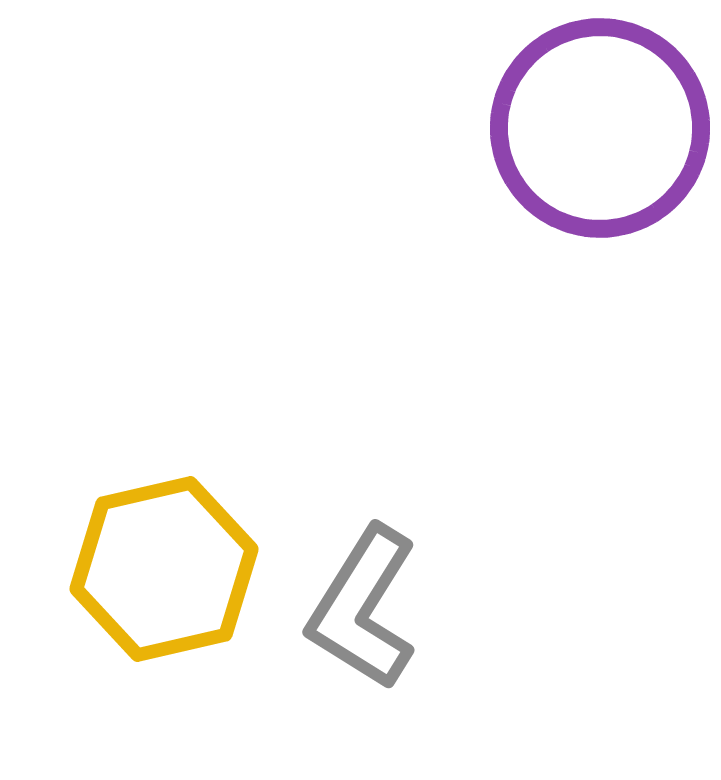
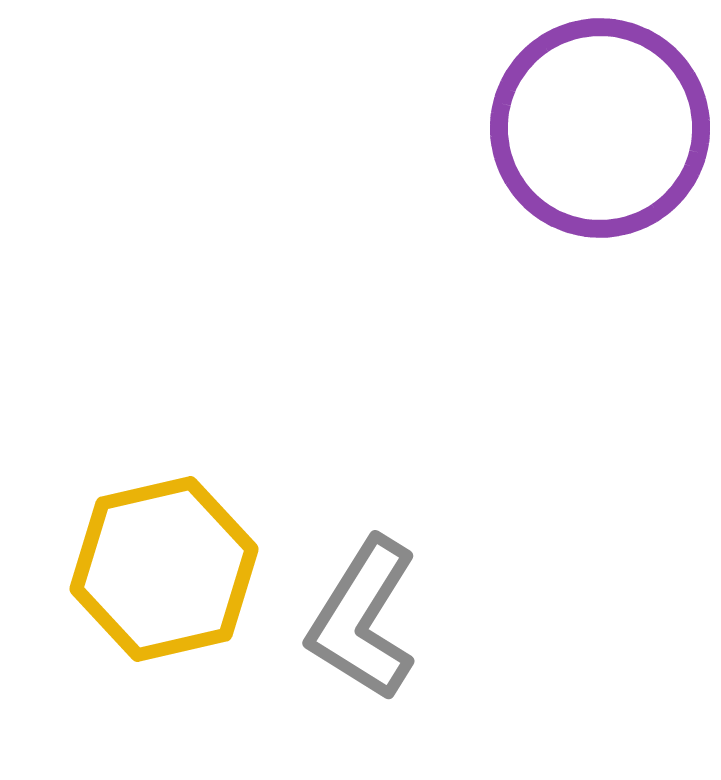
gray L-shape: moved 11 px down
